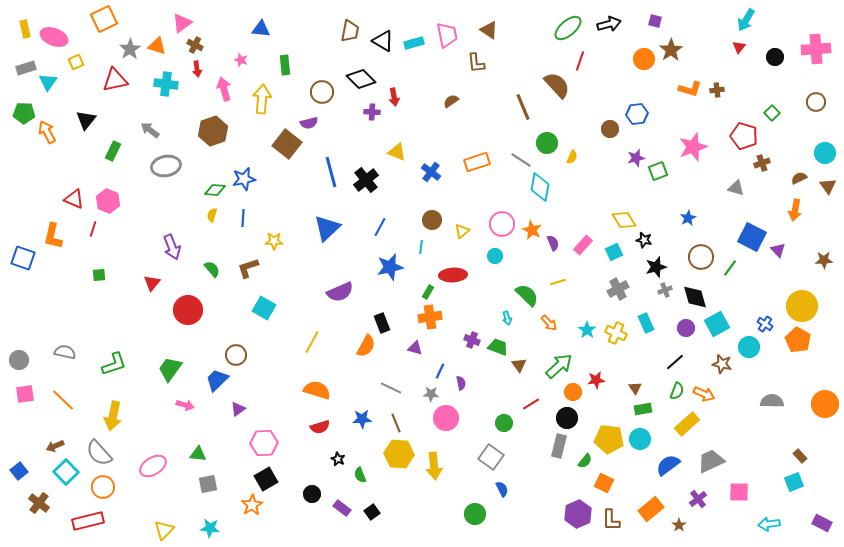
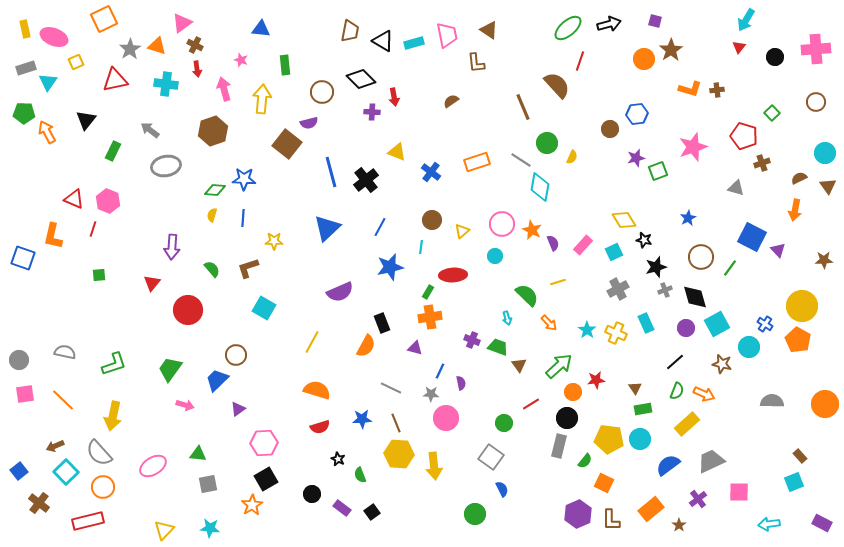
blue star at (244, 179): rotated 15 degrees clockwise
purple arrow at (172, 247): rotated 25 degrees clockwise
